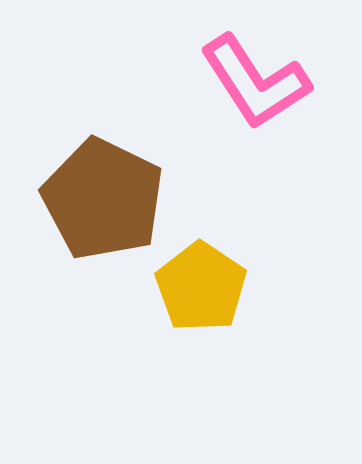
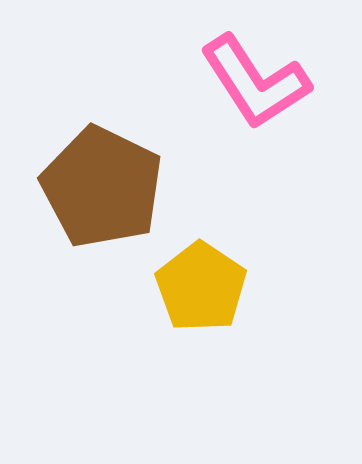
brown pentagon: moved 1 px left, 12 px up
